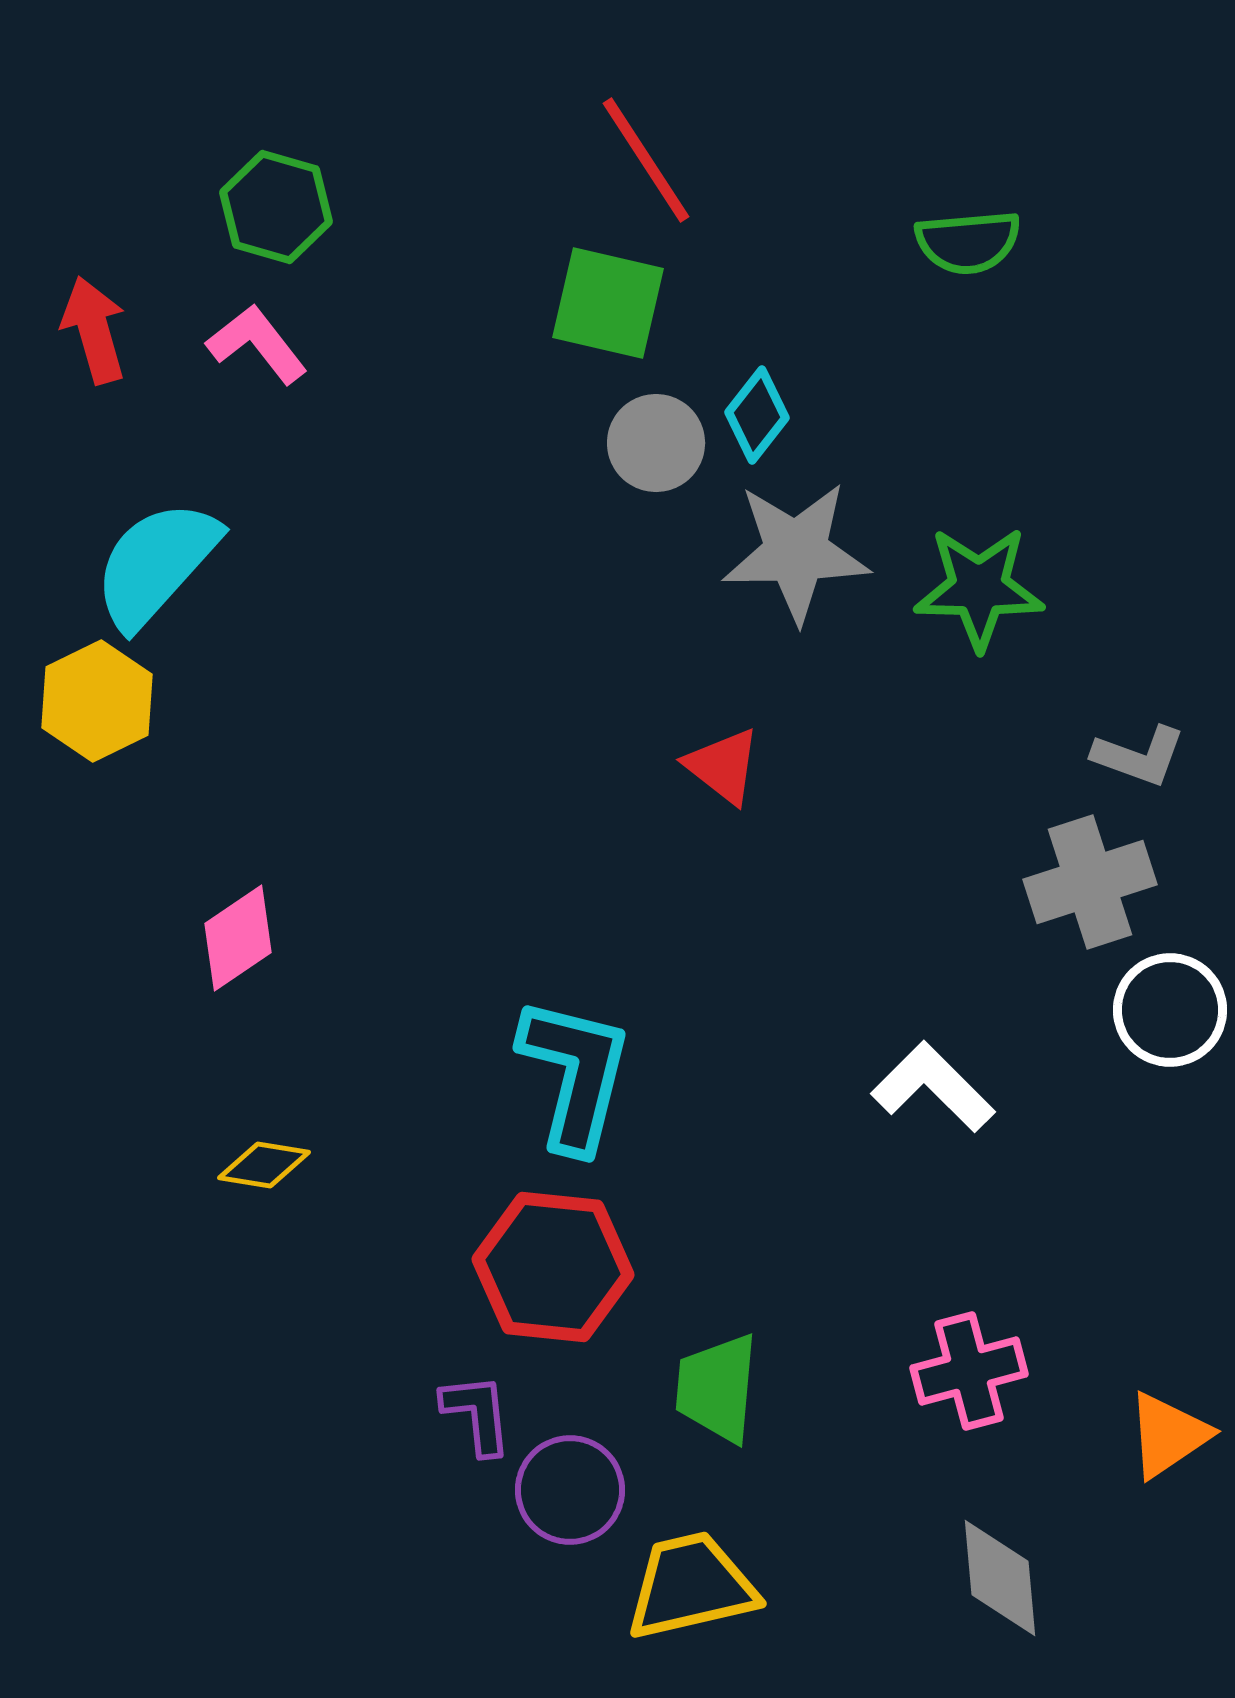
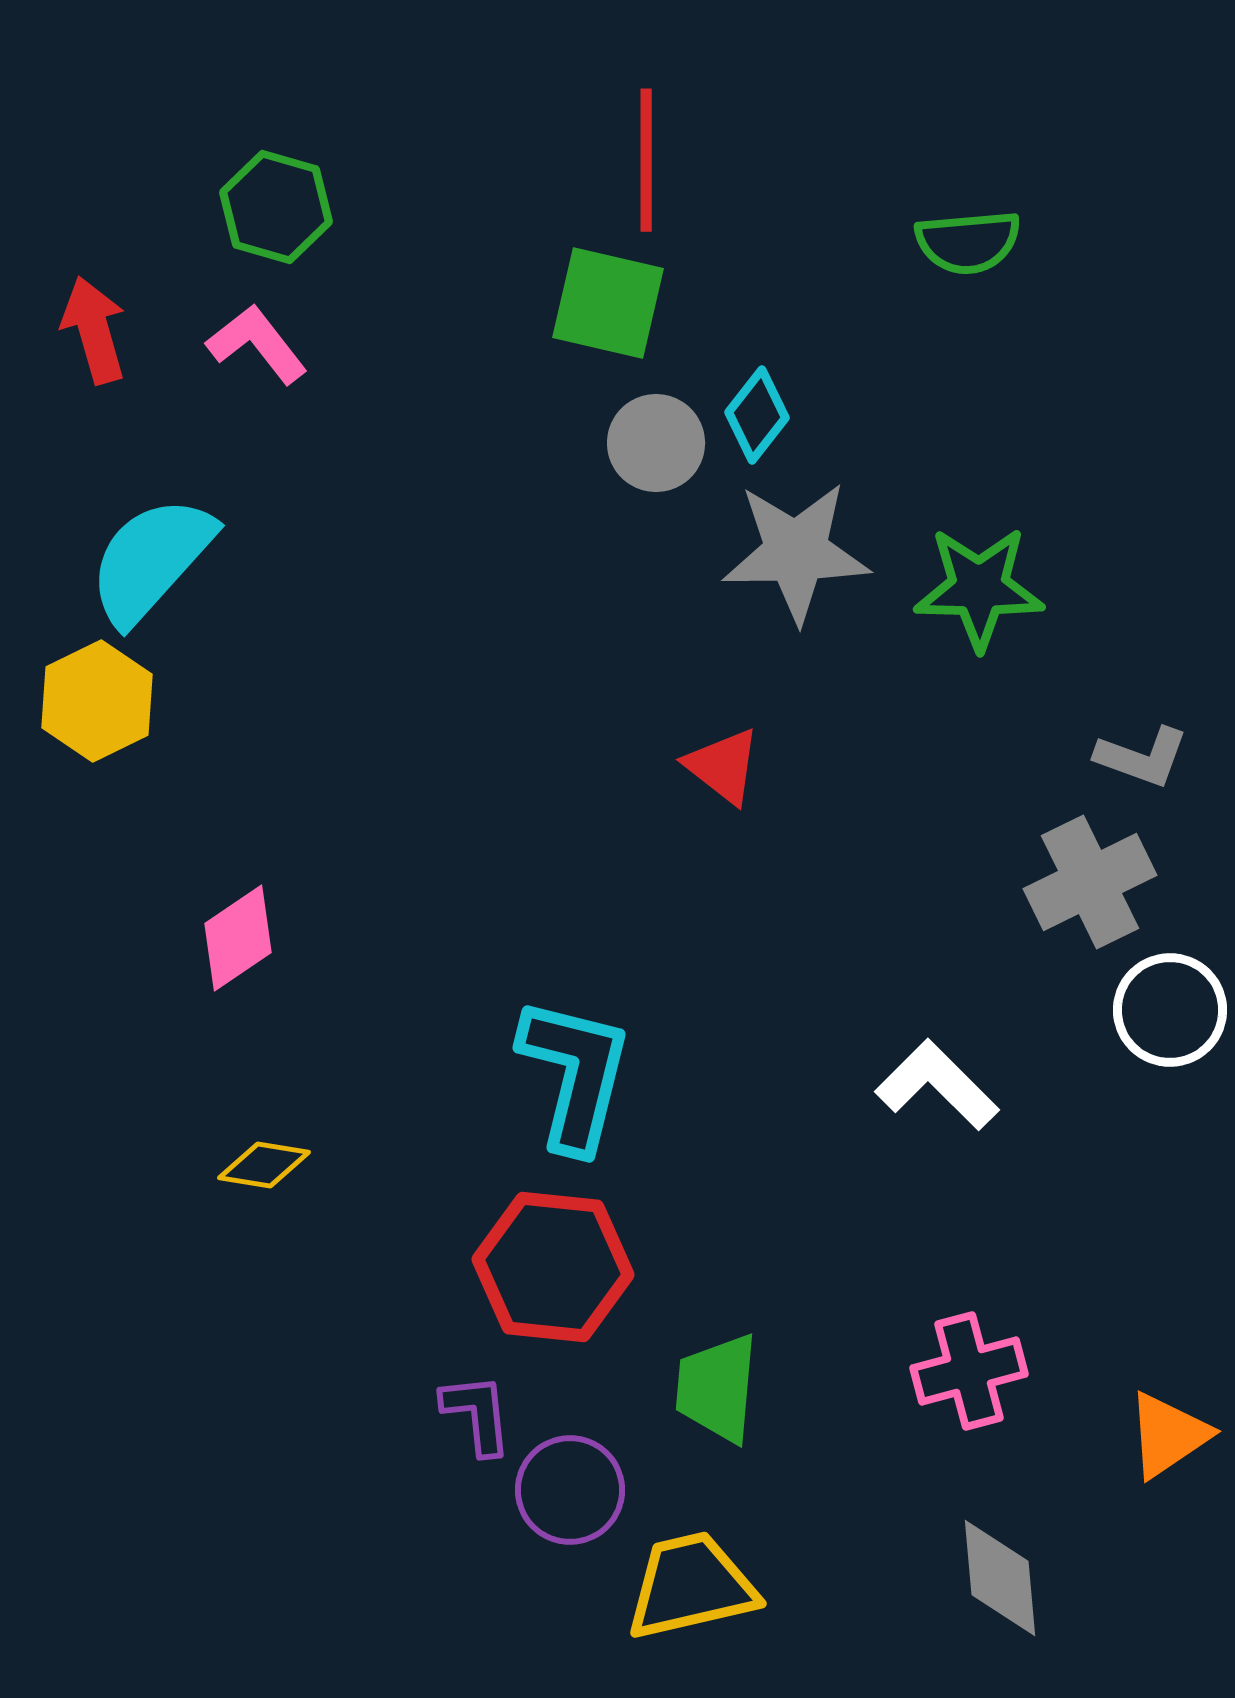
red line: rotated 33 degrees clockwise
cyan semicircle: moved 5 px left, 4 px up
gray L-shape: moved 3 px right, 1 px down
gray cross: rotated 8 degrees counterclockwise
white L-shape: moved 4 px right, 2 px up
